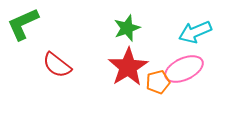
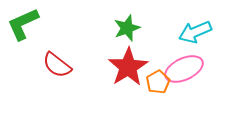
orange pentagon: rotated 15 degrees counterclockwise
